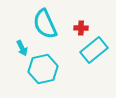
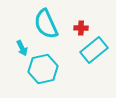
cyan semicircle: moved 1 px right
